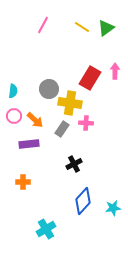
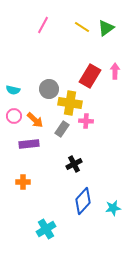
red rectangle: moved 2 px up
cyan semicircle: moved 1 px up; rotated 96 degrees clockwise
pink cross: moved 2 px up
